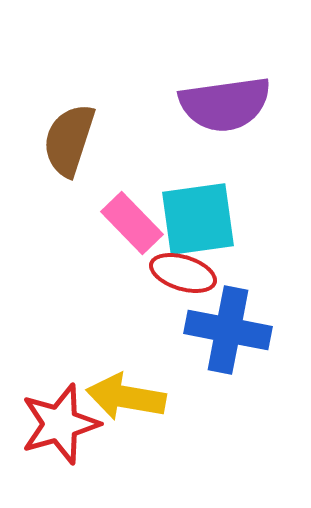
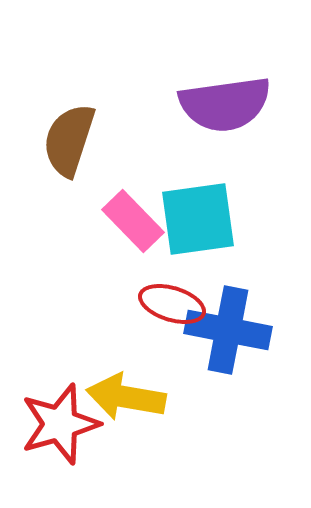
pink rectangle: moved 1 px right, 2 px up
red ellipse: moved 11 px left, 31 px down
